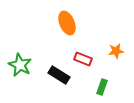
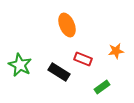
orange ellipse: moved 2 px down
black rectangle: moved 3 px up
green rectangle: rotated 35 degrees clockwise
